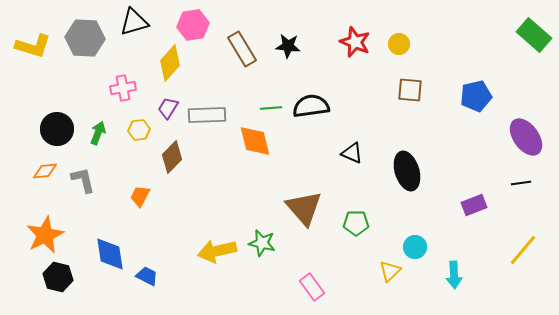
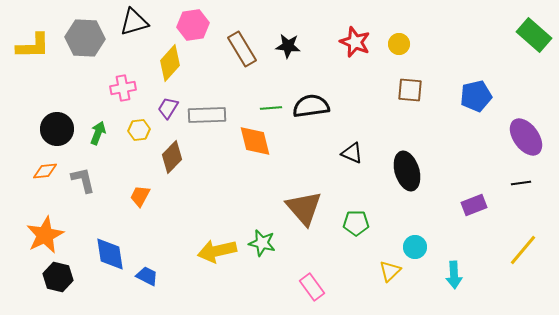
yellow L-shape at (33, 46): rotated 18 degrees counterclockwise
